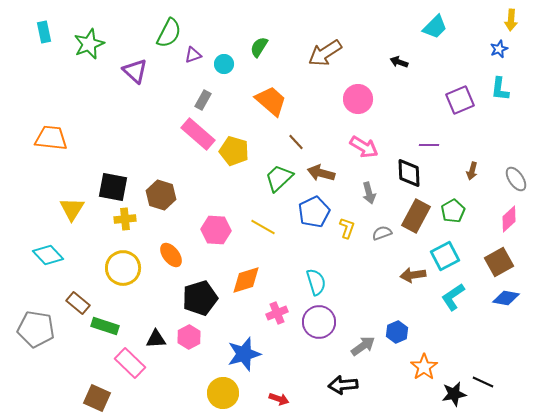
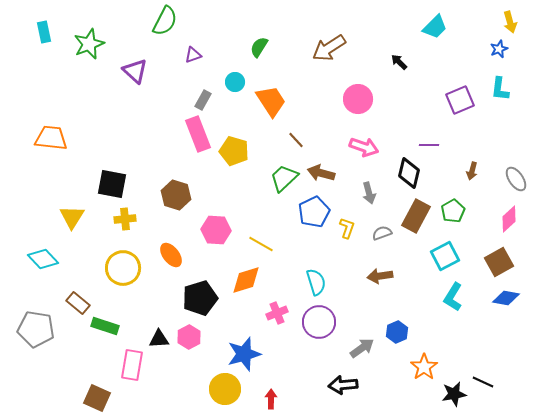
yellow arrow at (511, 20): moved 1 px left, 2 px down; rotated 20 degrees counterclockwise
green semicircle at (169, 33): moved 4 px left, 12 px up
brown arrow at (325, 53): moved 4 px right, 5 px up
black arrow at (399, 62): rotated 24 degrees clockwise
cyan circle at (224, 64): moved 11 px right, 18 px down
orange trapezoid at (271, 101): rotated 16 degrees clockwise
pink rectangle at (198, 134): rotated 28 degrees clockwise
brown line at (296, 142): moved 2 px up
pink arrow at (364, 147): rotated 12 degrees counterclockwise
black diamond at (409, 173): rotated 16 degrees clockwise
green trapezoid at (279, 178): moved 5 px right
black square at (113, 187): moved 1 px left, 3 px up
brown hexagon at (161, 195): moved 15 px right
yellow triangle at (72, 209): moved 8 px down
yellow line at (263, 227): moved 2 px left, 17 px down
cyan diamond at (48, 255): moved 5 px left, 4 px down
brown arrow at (413, 275): moved 33 px left, 1 px down
cyan L-shape at (453, 297): rotated 24 degrees counterclockwise
black triangle at (156, 339): moved 3 px right
gray arrow at (363, 346): moved 1 px left, 2 px down
pink rectangle at (130, 363): moved 2 px right, 2 px down; rotated 56 degrees clockwise
yellow circle at (223, 393): moved 2 px right, 4 px up
red arrow at (279, 399): moved 8 px left; rotated 108 degrees counterclockwise
